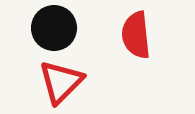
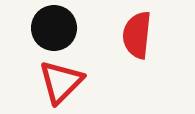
red semicircle: moved 1 px right; rotated 12 degrees clockwise
